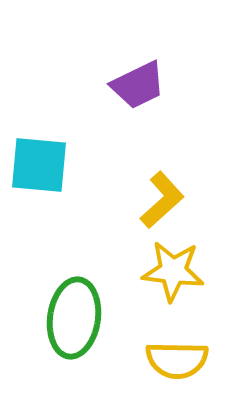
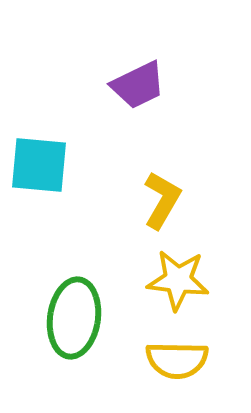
yellow L-shape: rotated 18 degrees counterclockwise
yellow star: moved 5 px right, 9 px down
